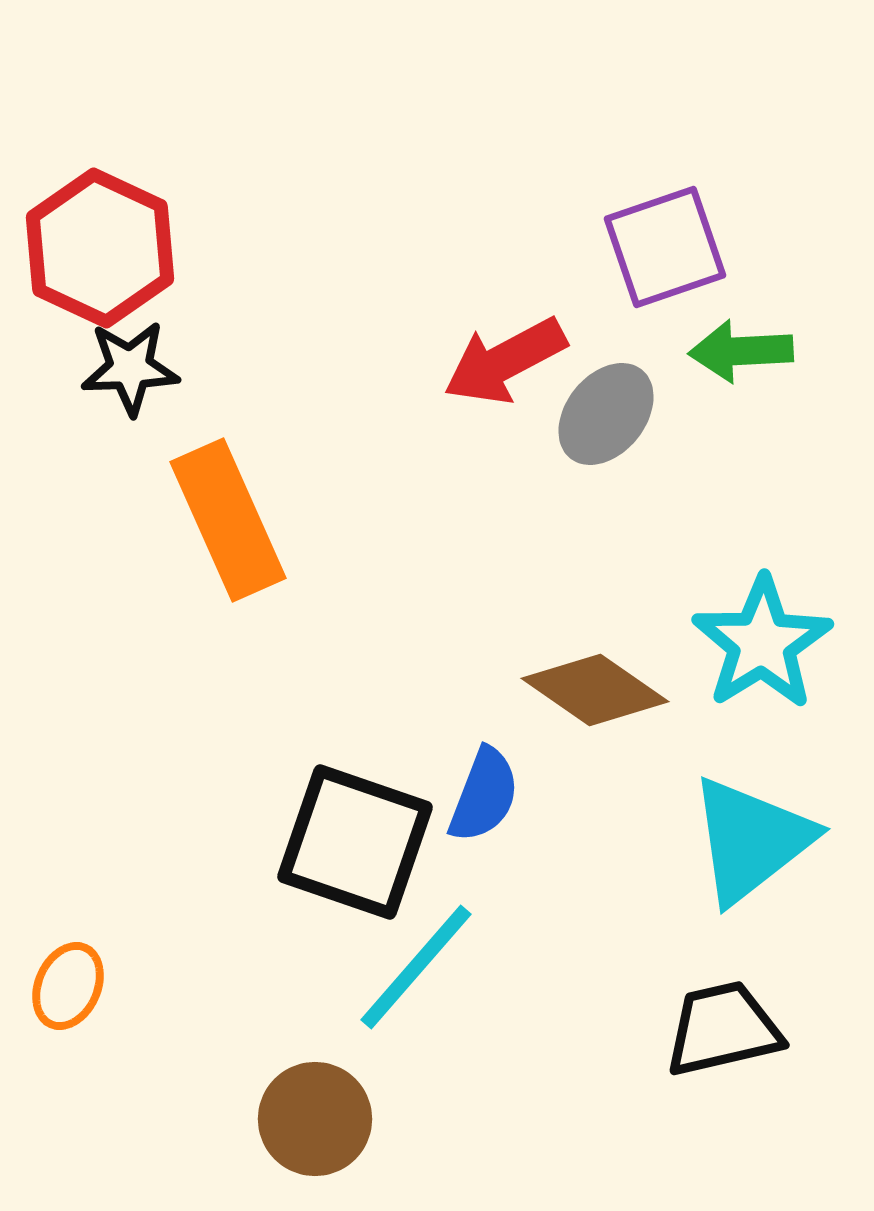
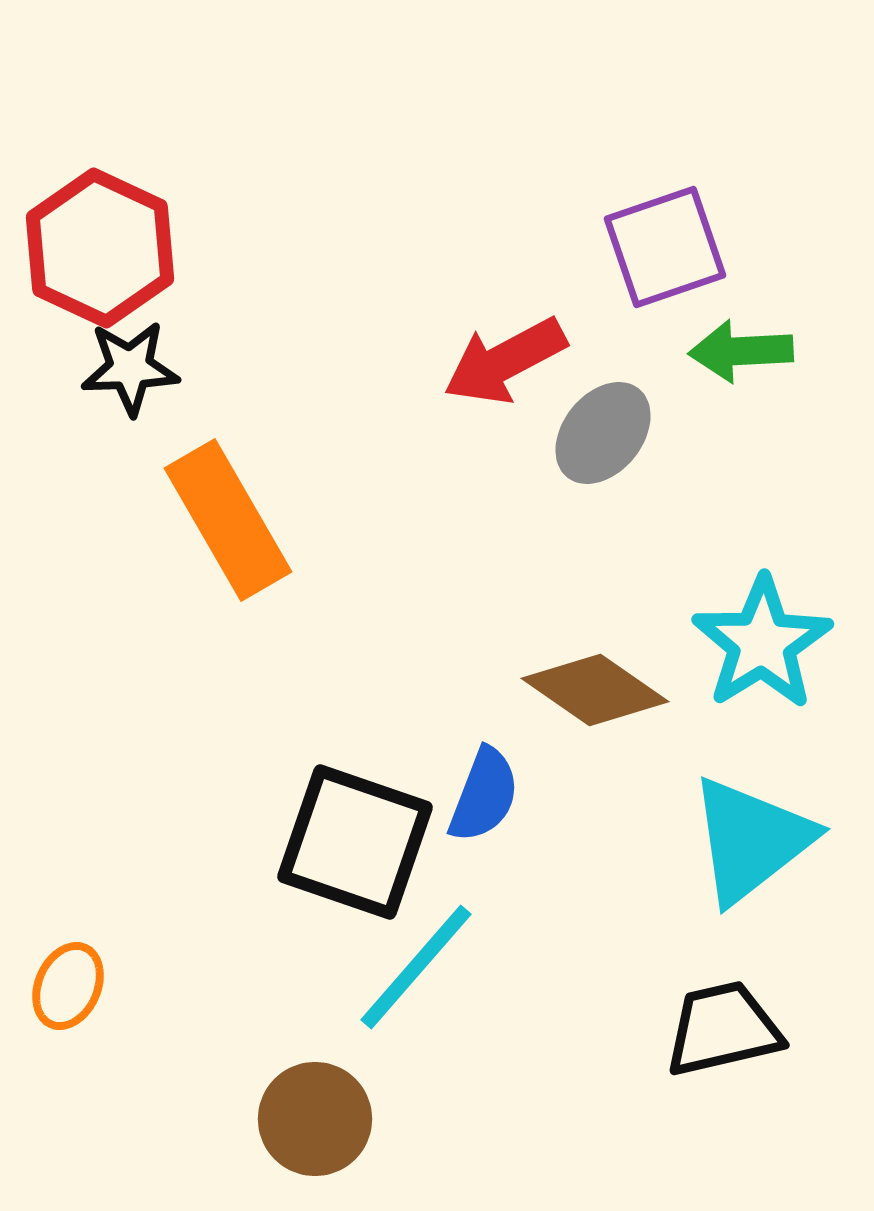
gray ellipse: moved 3 px left, 19 px down
orange rectangle: rotated 6 degrees counterclockwise
